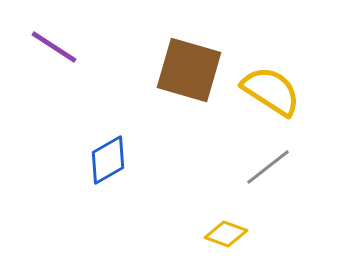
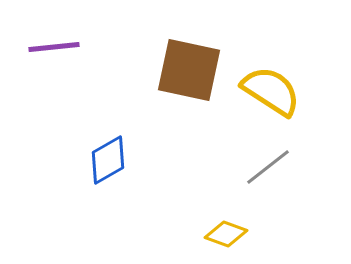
purple line: rotated 39 degrees counterclockwise
brown square: rotated 4 degrees counterclockwise
